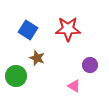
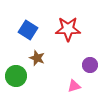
pink triangle: rotated 48 degrees counterclockwise
